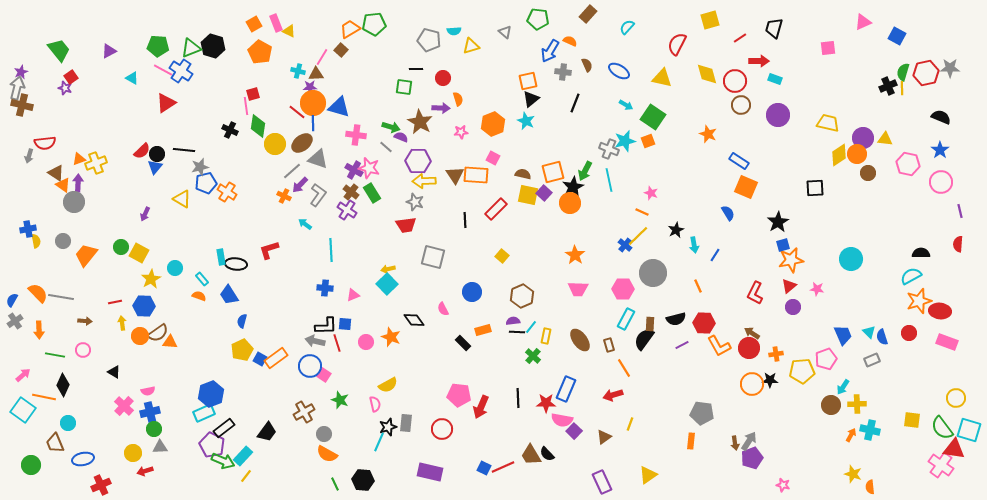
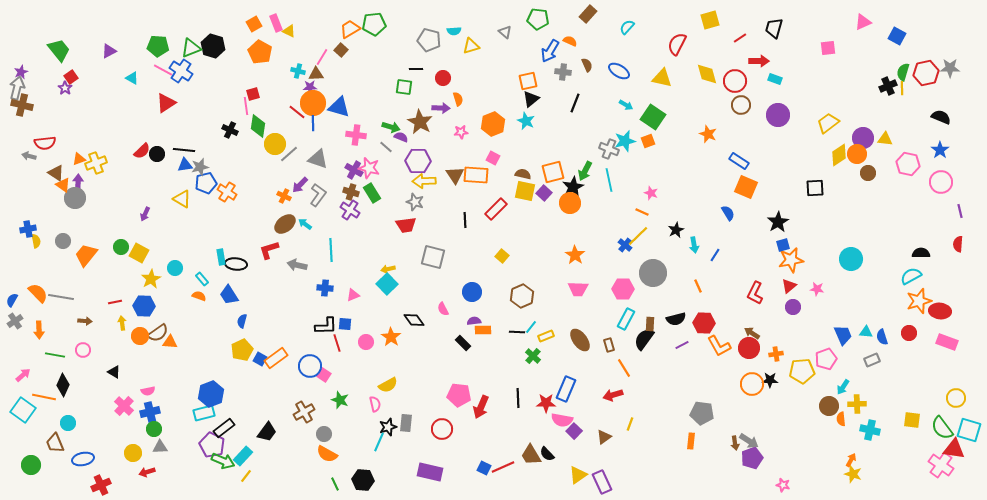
purple star at (65, 88): rotated 16 degrees clockwise
yellow trapezoid at (828, 123): rotated 50 degrees counterclockwise
brown ellipse at (302, 143): moved 17 px left, 81 px down
gray arrow at (29, 156): rotated 88 degrees clockwise
blue triangle at (155, 167): moved 30 px right, 2 px up; rotated 42 degrees clockwise
gray line at (292, 171): moved 3 px left, 17 px up
brown cross at (351, 192): rotated 21 degrees counterclockwise
yellow square at (528, 195): moved 3 px left, 4 px up
gray circle at (74, 202): moved 1 px right, 4 px up
purple cross at (347, 210): moved 3 px right
purple semicircle at (513, 321): moved 39 px left
orange rectangle at (483, 330): rotated 14 degrees clockwise
cyan triangle at (869, 332): moved 3 px left; rotated 40 degrees counterclockwise
yellow rectangle at (546, 336): rotated 56 degrees clockwise
orange star at (391, 337): rotated 12 degrees clockwise
gray arrow at (315, 341): moved 18 px left, 76 px up
brown circle at (831, 405): moved 2 px left, 1 px down
cyan rectangle at (204, 413): rotated 10 degrees clockwise
orange arrow at (851, 435): moved 25 px down
gray arrow at (749, 441): rotated 90 degrees clockwise
red arrow at (145, 471): moved 2 px right, 1 px down
yellow triangle at (648, 475): moved 70 px left
orange semicircle at (870, 487): moved 29 px left, 68 px up
